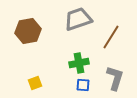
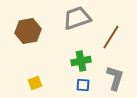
gray trapezoid: moved 1 px left, 1 px up
green cross: moved 2 px right, 2 px up
